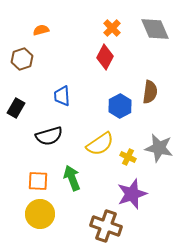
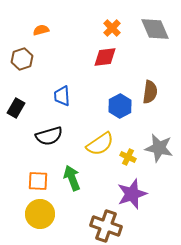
red diamond: rotated 55 degrees clockwise
